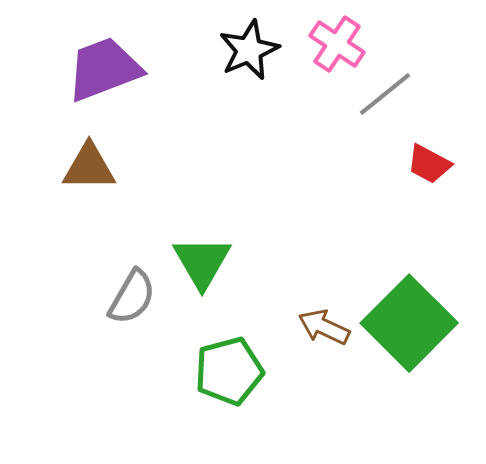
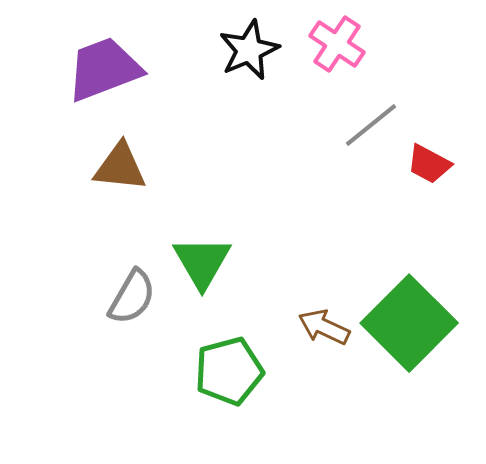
gray line: moved 14 px left, 31 px down
brown triangle: moved 31 px right; rotated 6 degrees clockwise
